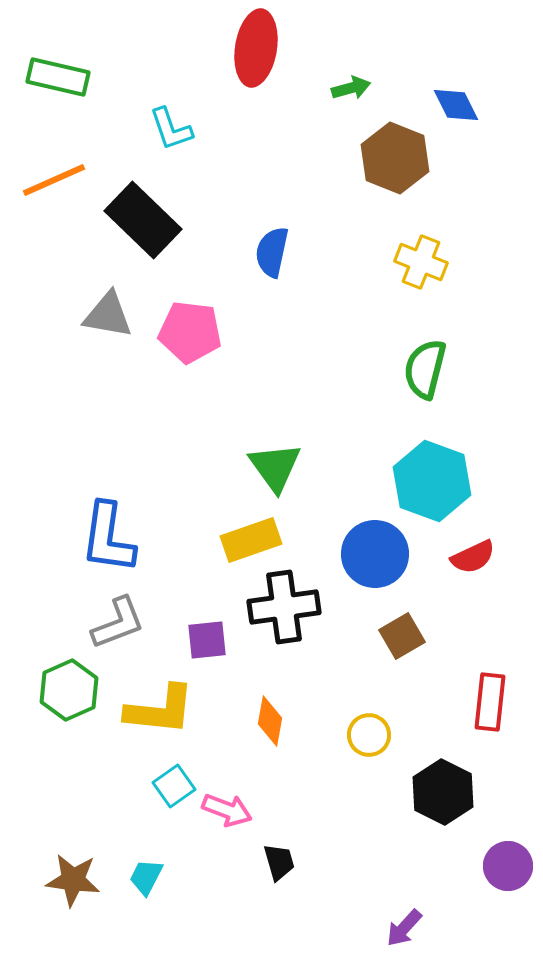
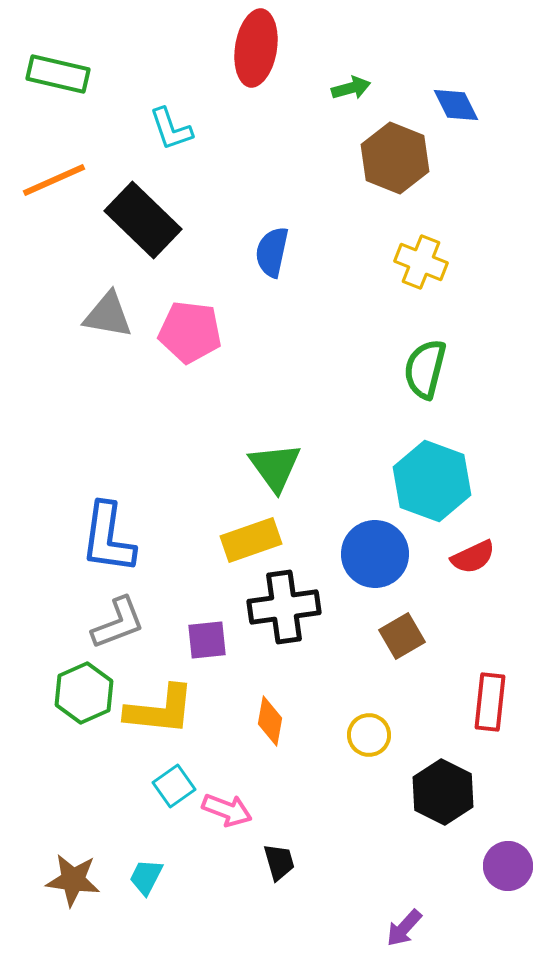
green rectangle: moved 3 px up
green hexagon: moved 15 px right, 3 px down
